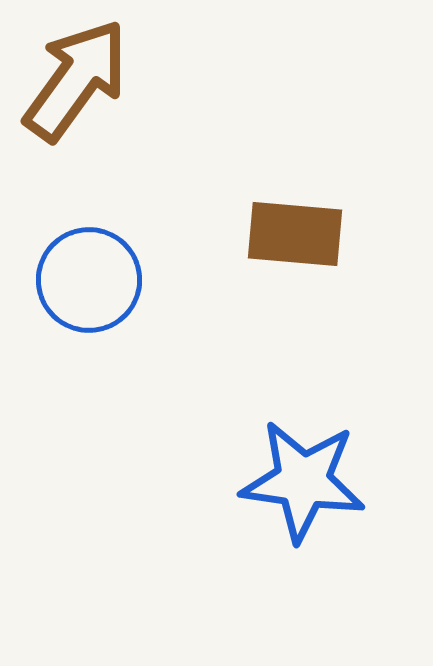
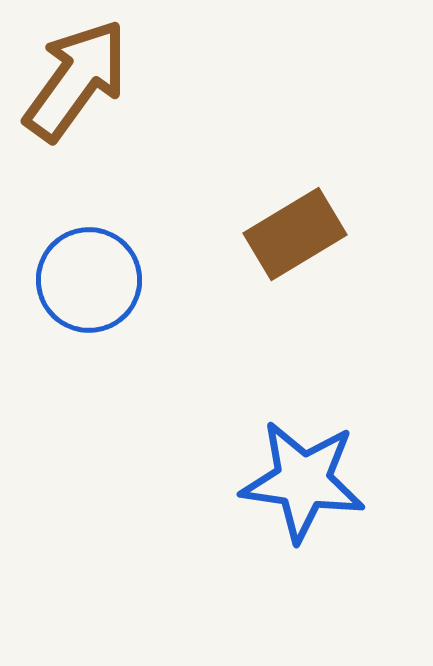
brown rectangle: rotated 36 degrees counterclockwise
